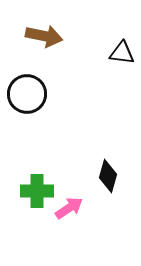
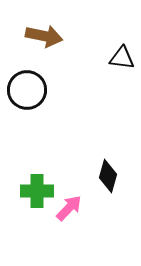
black triangle: moved 5 px down
black circle: moved 4 px up
pink arrow: rotated 12 degrees counterclockwise
